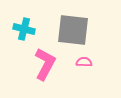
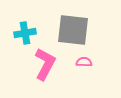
cyan cross: moved 1 px right, 4 px down; rotated 25 degrees counterclockwise
